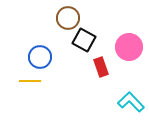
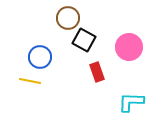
red rectangle: moved 4 px left, 5 px down
yellow line: rotated 10 degrees clockwise
cyan L-shape: rotated 44 degrees counterclockwise
